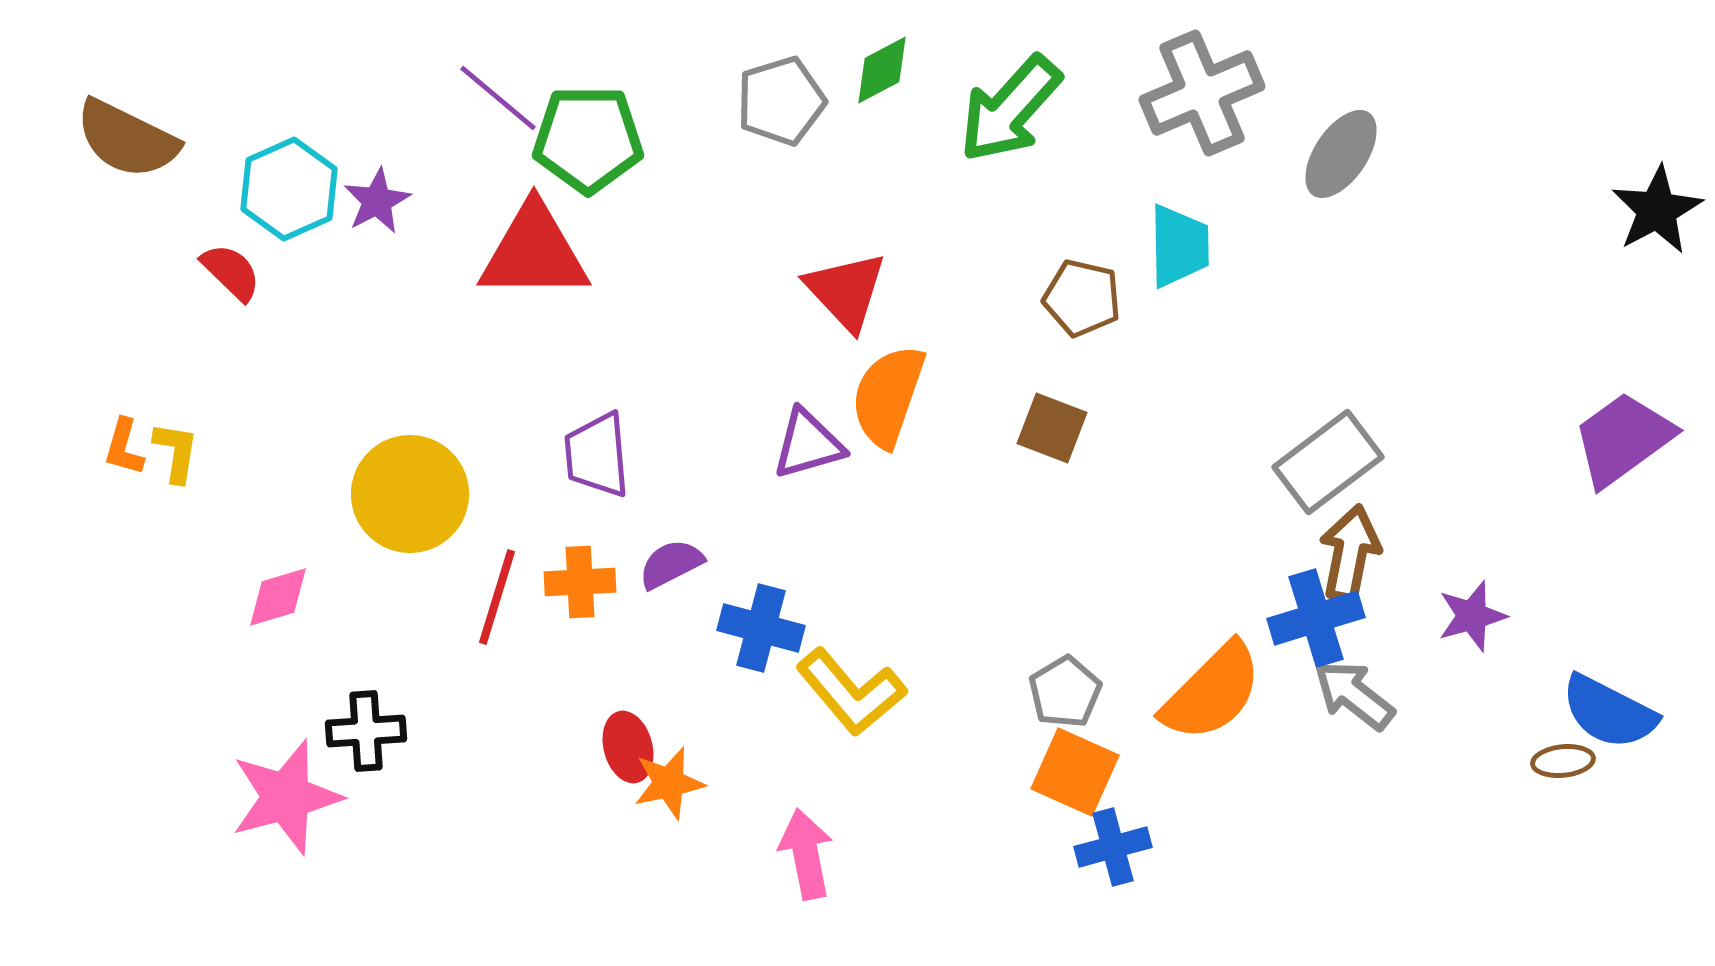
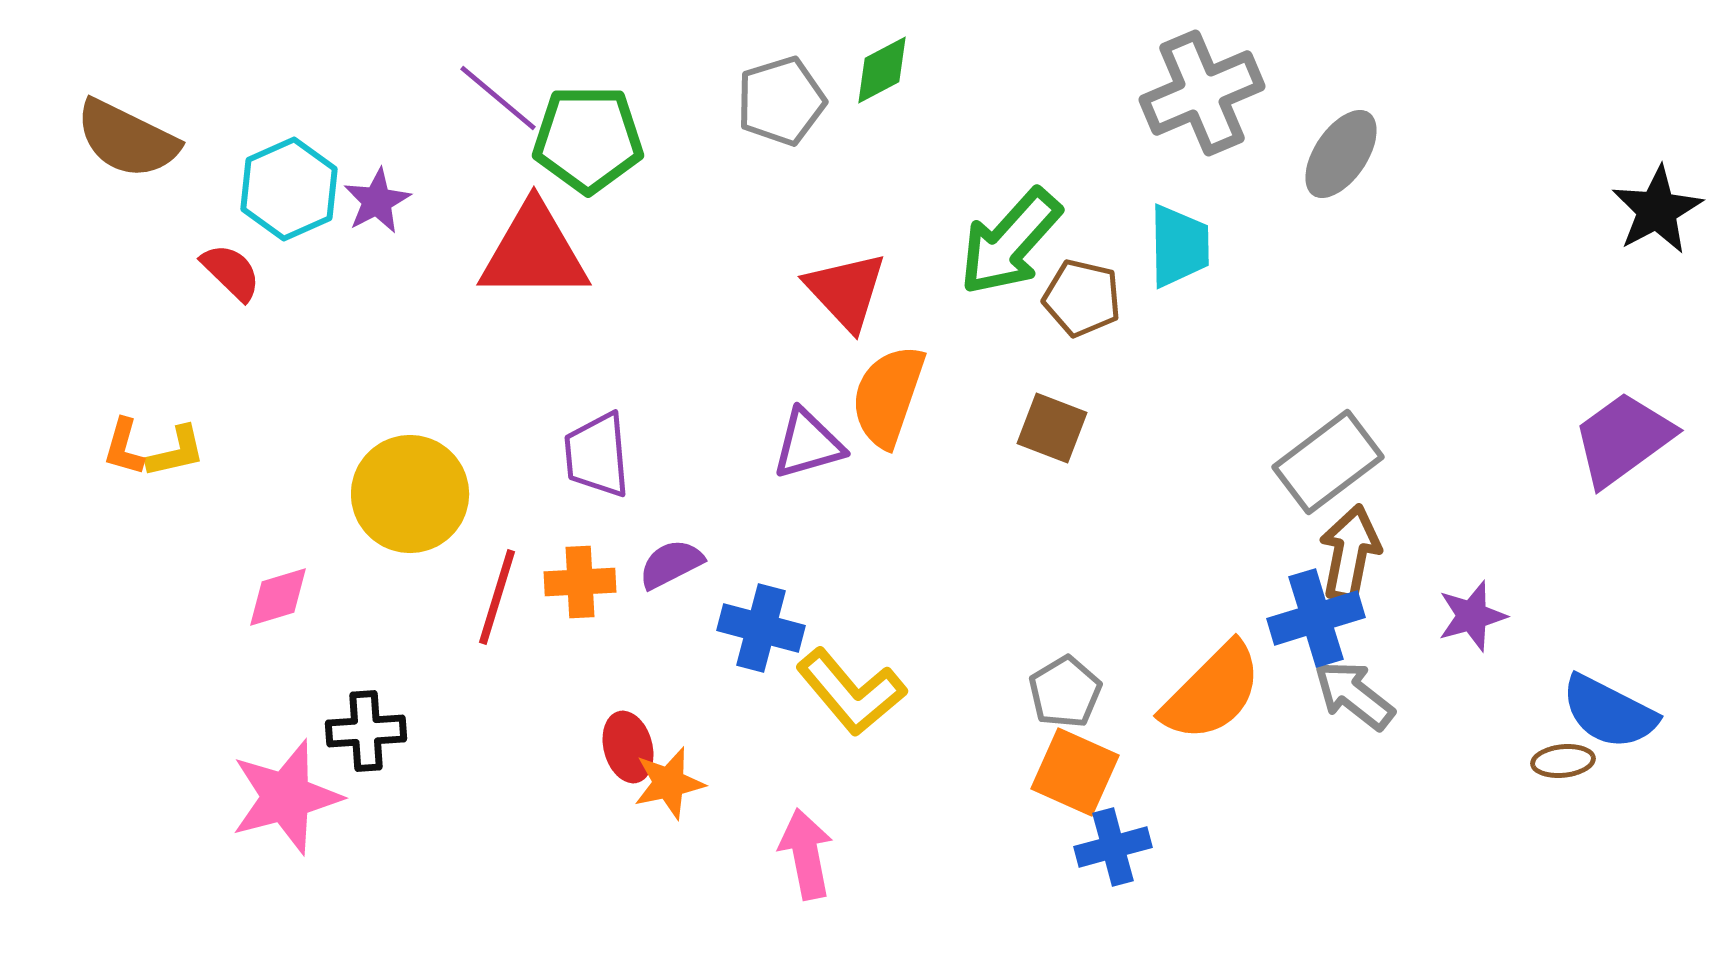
green arrow at (1010, 109): moved 133 px down
yellow L-shape at (176, 452): rotated 68 degrees clockwise
